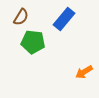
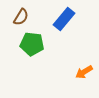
green pentagon: moved 1 px left, 2 px down
